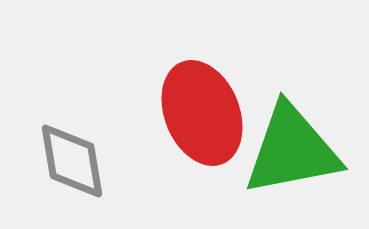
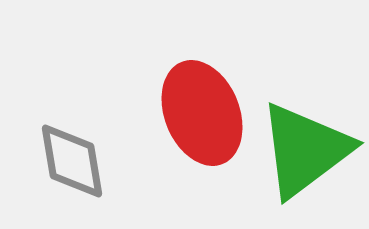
green triangle: moved 13 px right; rotated 26 degrees counterclockwise
